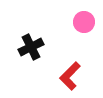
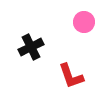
red L-shape: moved 1 px right; rotated 64 degrees counterclockwise
